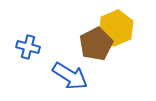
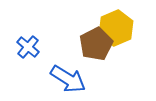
blue cross: rotated 25 degrees clockwise
blue arrow: moved 2 px left, 3 px down
